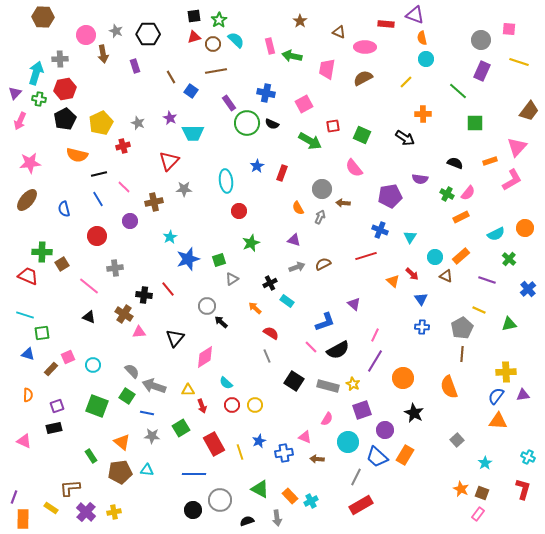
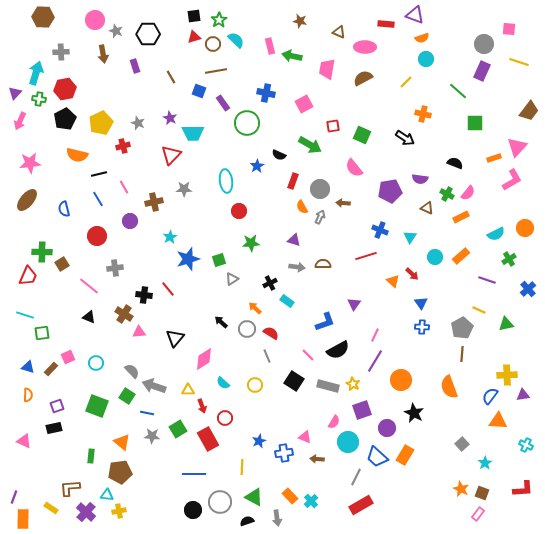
brown star at (300, 21): rotated 24 degrees counterclockwise
pink circle at (86, 35): moved 9 px right, 15 px up
orange semicircle at (422, 38): rotated 96 degrees counterclockwise
gray circle at (481, 40): moved 3 px right, 4 px down
gray cross at (60, 59): moved 1 px right, 7 px up
blue square at (191, 91): moved 8 px right; rotated 16 degrees counterclockwise
purple rectangle at (229, 103): moved 6 px left
orange cross at (423, 114): rotated 14 degrees clockwise
black semicircle at (272, 124): moved 7 px right, 31 px down
green arrow at (310, 141): moved 4 px down
red triangle at (169, 161): moved 2 px right, 6 px up
orange rectangle at (490, 161): moved 4 px right, 3 px up
red rectangle at (282, 173): moved 11 px right, 8 px down
pink line at (124, 187): rotated 16 degrees clockwise
gray circle at (322, 189): moved 2 px left
purple pentagon at (390, 196): moved 5 px up
orange semicircle at (298, 208): moved 4 px right, 1 px up
green star at (251, 243): rotated 18 degrees clockwise
green cross at (509, 259): rotated 16 degrees clockwise
brown semicircle at (323, 264): rotated 28 degrees clockwise
gray arrow at (297, 267): rotated 28 degrees clockwise
red trapezoid at (28, 276): rotated 90 degrees clockwise
brown triangle at (446, 276): moved 19 px left, 68 px up
blue triangle at (421, 299): moved 4 px down
purple triangle at (354, 304): rotated 24 degrees clockwise
gray circle at (207, 306): moved 40 px right, 23 px down
green triangle at (509, 324): moved 3 px left
pink line at (311, 347): moved 3 px left, 8 px down
blue triangle at (28, 354): moved 13 px down
pink diamond at (205, 357): moved 1 px left, 2 px down
cyan circle at (93, 365): moved 3 px right, 2 px up
yellow cross at (506, 372): moved 1 px right, 3 px down
orange circle at (403, 378): moved 2 px left, 2 px down
cyan semicircle at (226, 383): moved 3 px left
blue semicircle at (496, 396): moved 6 px left
red circle at (232, 405): moved 7 px left, 13 px down
yellow circle at (255, 405): moved 20 px up
pink semicircle at (327, 419): moved 7 px right, 3 px down
green square at (181, 428): moved 3 px left, 1 px down
purple circle at (385, 430): moved 2 px right, 2 px up
gray square at (457, 440): moved 5 px right, 4 px down
red rectangle at (214, 444): moved 6 px left, 5 px up
yellow line at (240, 452): moved 2 px right, 15 px down; rotated 21 degrees clockwise
green rectangle at (91, 456): rotated 40 degrees clockwise
cyan cross at (528, 457): moved 2 px left, 12 px up
cyan triangle at (147, 470): moved 40 px left, 25 px down
green triangle at (260, 489): moved 6 px left, 8 px down
red L-shape at (523, 489): rotated 70 degrees clockwise
gray circle at (220, 500): moved 2 px down
cyan cross at (311, 501): rotated 16 degrees counterclockwise
yellow cross at (114, 512): moved 5 px right, 1 px up
